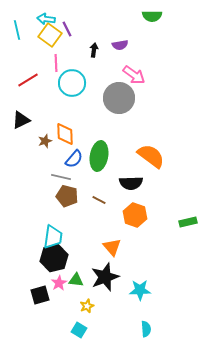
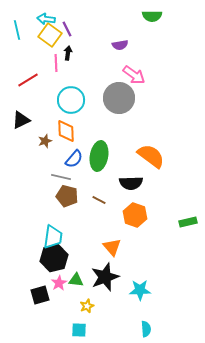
black arrow: moved 26 px left, 3 px down
cyan circle: moved 1 px left, 17 px down
orange diamond: moved 1 px right, 3 px up
cyan square: rotated 28 degrees counterclockwise
